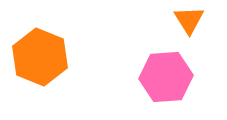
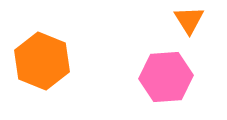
orange hexagon: moved 2 px right, 4 px down
